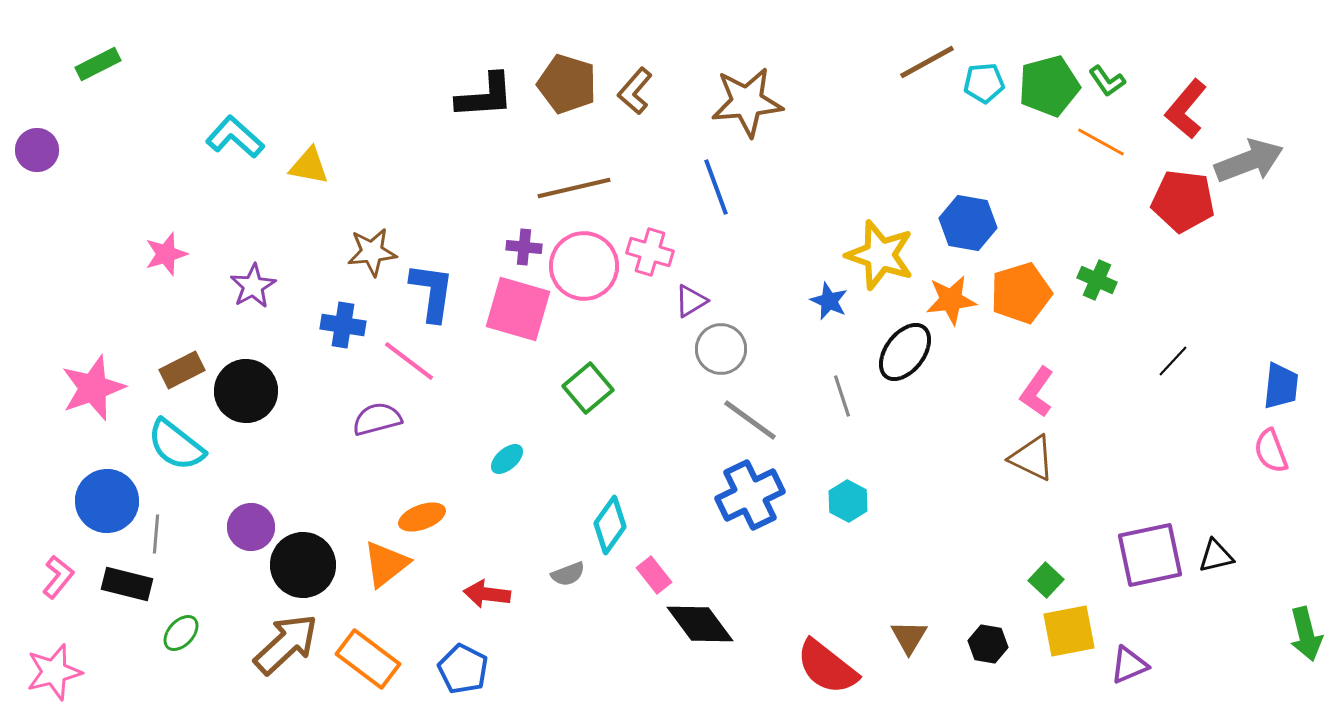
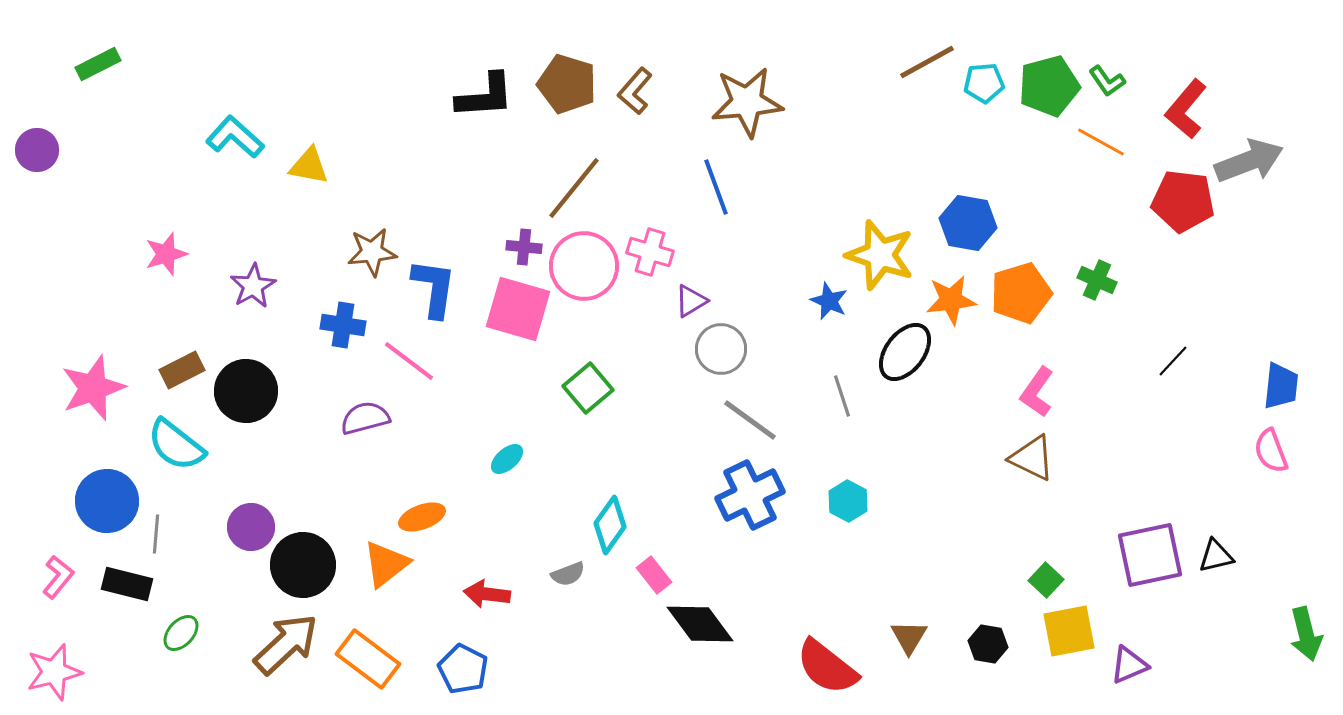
brown line at (574, 188): rotated 38 degrees counterclockwise
blue L-shape at (432, 292): moved 2 px right, 4 px up
purple semicircle at (377, 419): moved 12 px left, 1 px up
